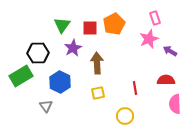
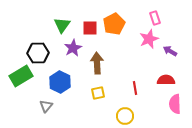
gray triangle: rotated 16 degrees clockwise
